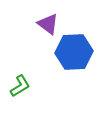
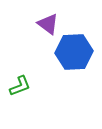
green L-shape: rotated 10 degrees clockwise
